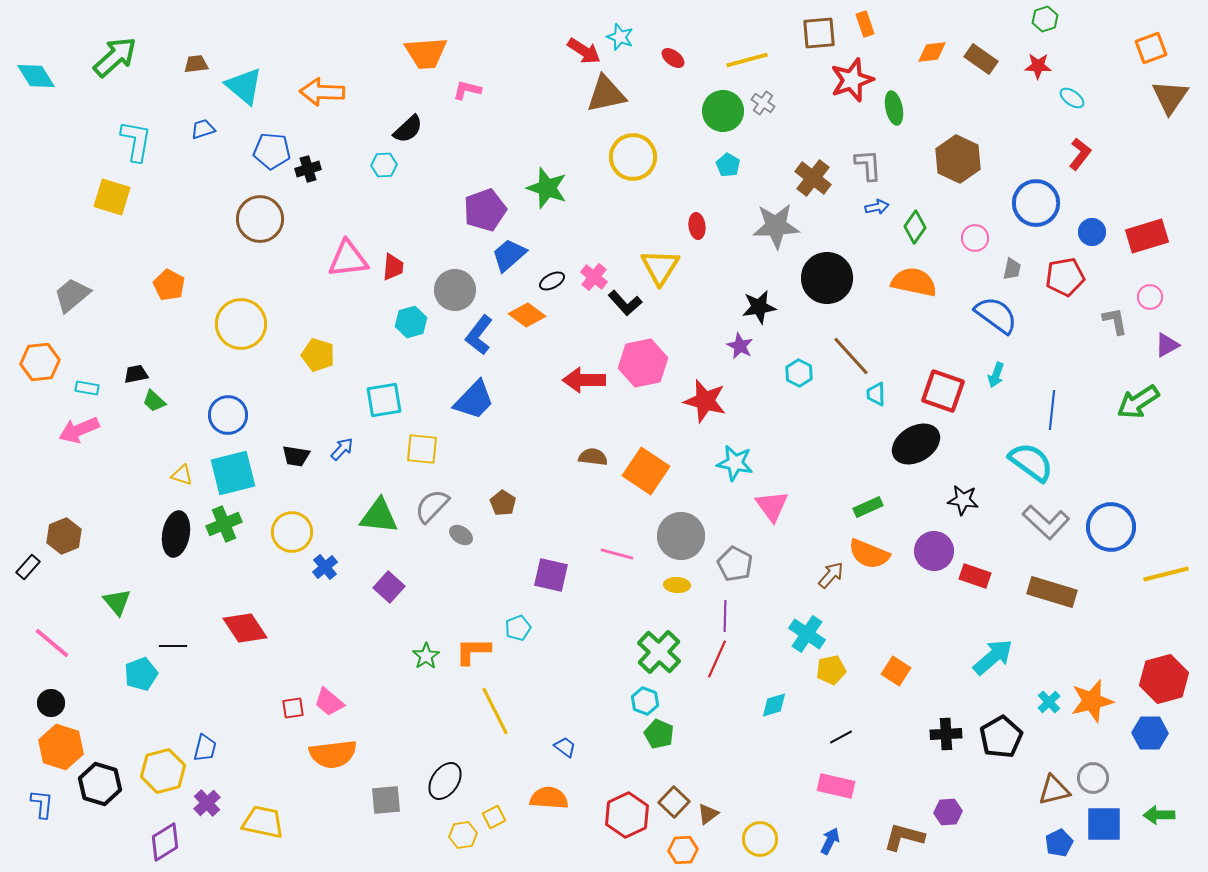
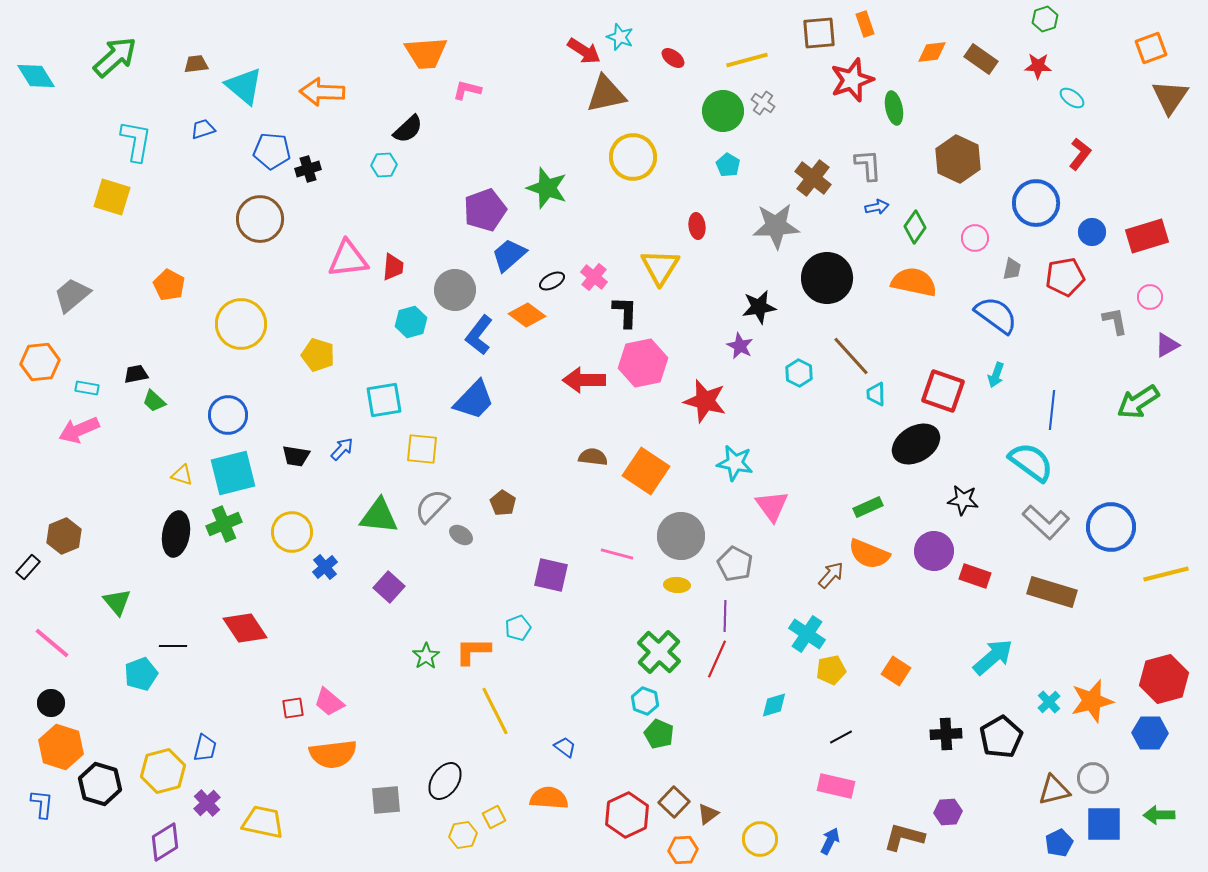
black L-shape at (625, 303): moved 9 px down; rotated 136 degrees counterclockwise
